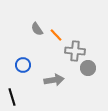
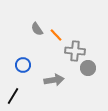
black line: moved 1 px right, 1 px up; rotated 48 degrees clockwise
